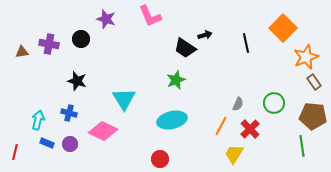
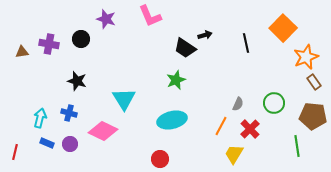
cyan arrow: moved 2 px right, 2 px up
green line: moved 5 px left
